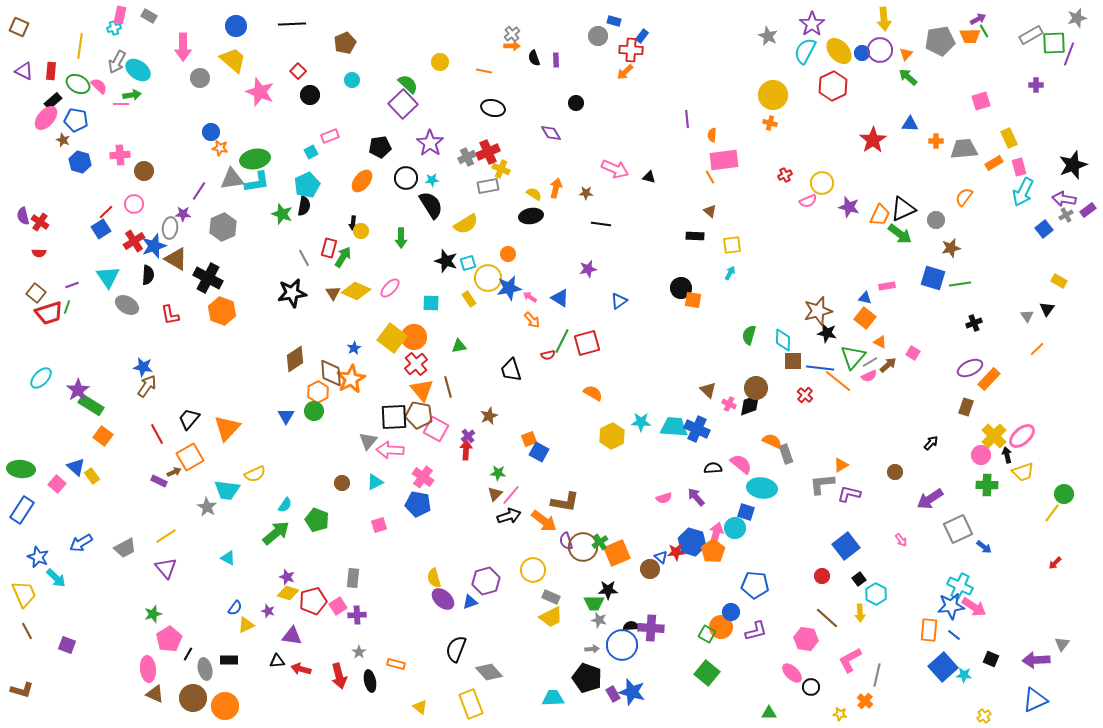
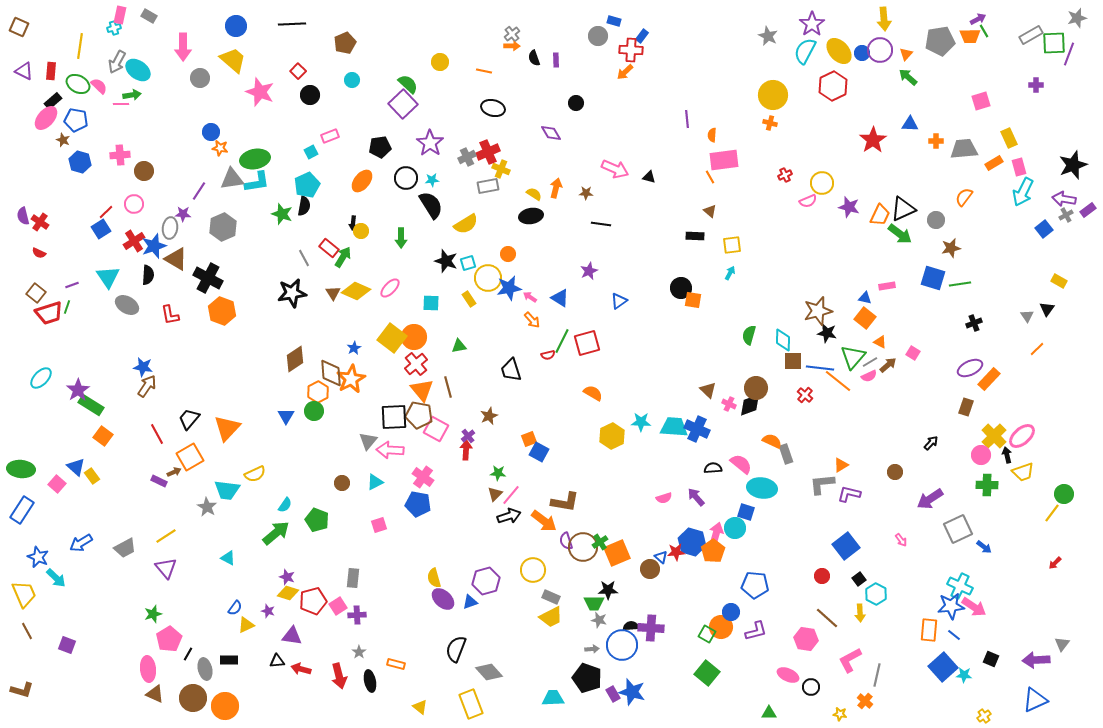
red rectangle at (329, 248): rotated 66 degrees counterclockwise
red semicircle at (39, 253): rotated 24 degrees clockwise
purple star at (588, 269): moved 1 px right, 2 px down; rotated 12 degrees counterclockwise
pink ellipse at (792, 673): moved 4 px left, 2 px down; rotated 20 degrees counterclockwise
